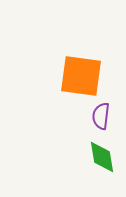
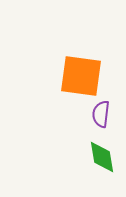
purple semicircle: moved 2 px up
